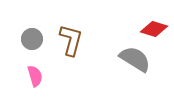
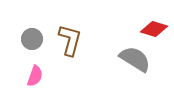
brown L-shape: moved 1 px left
pink semicircle: rotated 35 degrees clockwise
